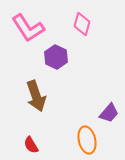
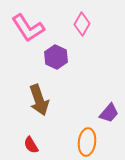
pink diamond: rotated 15 degrees clockwise
brown arrow: moved 3 px right, 4 px down
orange ellipse: moved 2 px down; rotated 20 degrees clockwise
